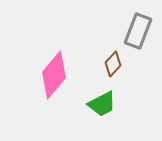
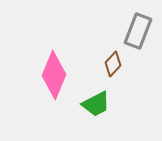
pink diamond: rotated 18 degrees counterclockwise
green trapezoid: moved 6 px left
